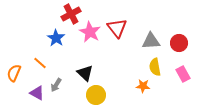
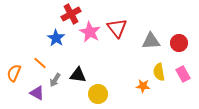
yellow semicircle: moved 4 px right, 5 px down
black triangle: moved 7 px left, 2 px down; rotated 36 degrees counterclockwise
gray arrow: moved 1 px left, 5 px up
yellow circle: moved 2 px right, 1 px up
